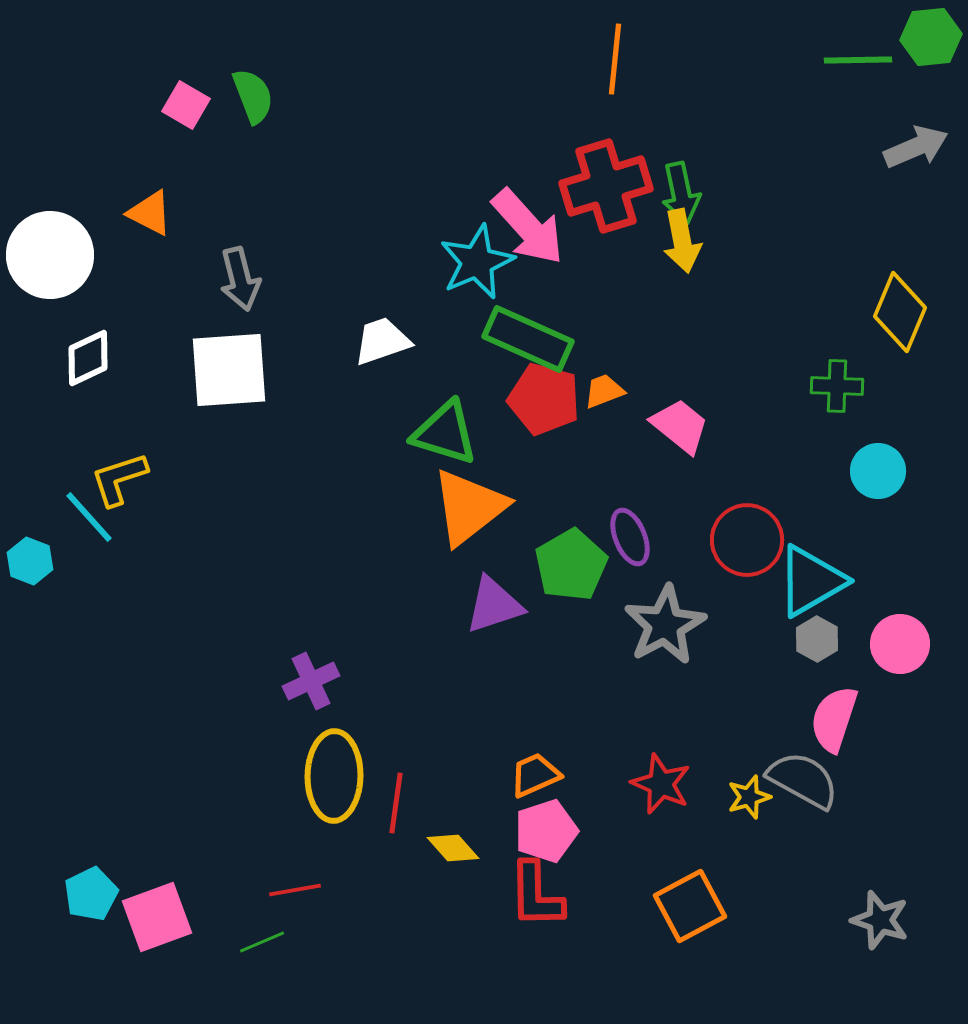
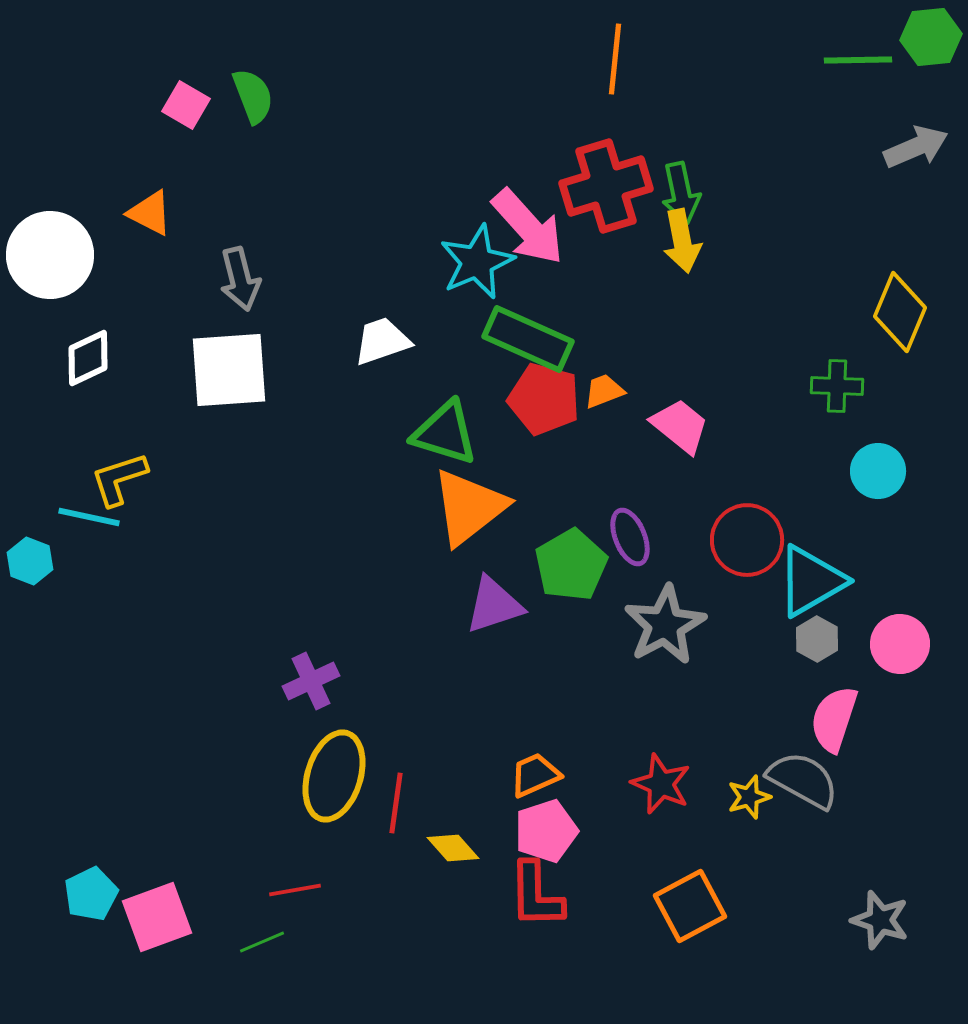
cyan line at (89, 517): rotated 36 degrees counterclockwise
yellow ellipse at (334, 776): rotated 16 degrees clockwise
